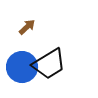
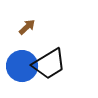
blue circle: moved 1 px up
